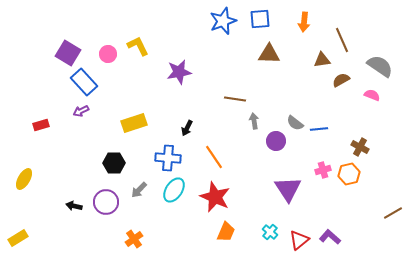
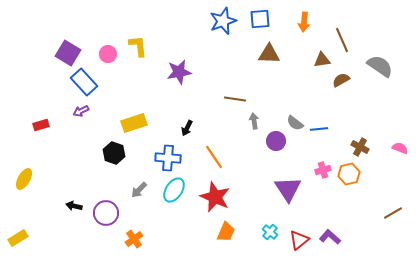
yellow L-shape at (138, 46): rotated 20 degrees clockwise
pink semicircle at (372, 95): moved 28 px right, 53 px down
black hexagon at (114, 163): moved 10 px up; rotated 20 degrees clockwise
purple circle at (106, 202): moved 11 px down
